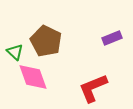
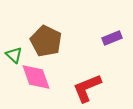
green triangle: moved 1 px left, 3 px down
pink diamond: moved 3 px right
red L-shape: moved 6 px left
